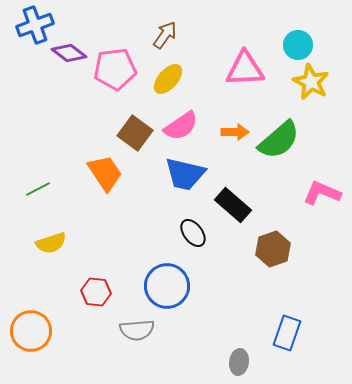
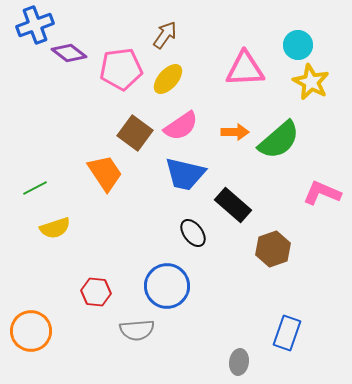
pink pentagon: moved 6 px right
green line: moved 3 px left, 1 px up
yellow semicircle: moved 4 px right, 15 px up
